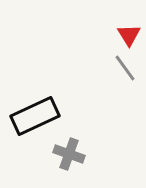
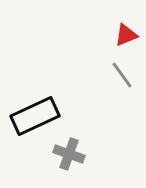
red triangle: moved 3 px left; rotated 40 degrees clockwise
gray line: moved 3 px left, 7 px down
